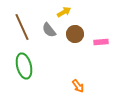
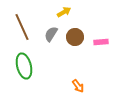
gray semicircle: moved 2 px right, 4 px down; rotated 70 degrees clockwise
brown circle: moved 3 px down
